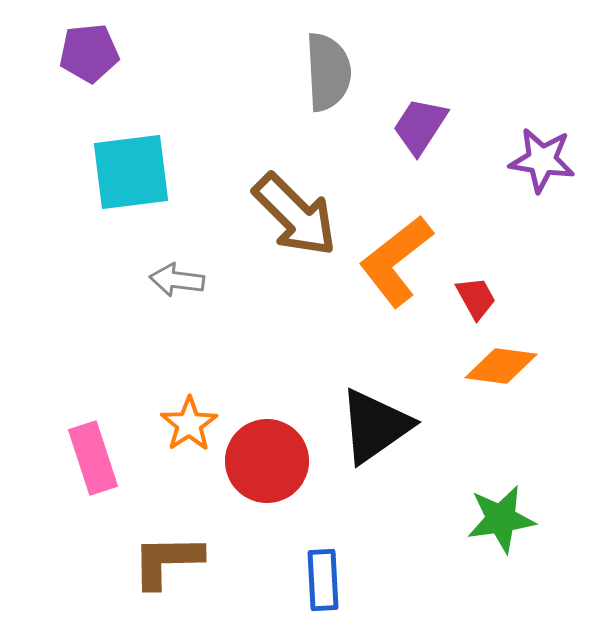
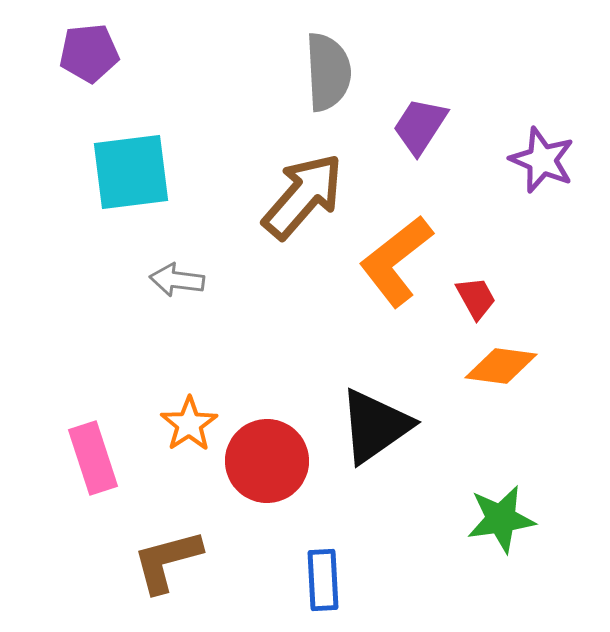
purple star: rotated 14 degrees clockwise
brown arrow: moved 8 px right, 19 px up; rotated 94 degrees counterclockwise
brown L-shape: rotated 14 degrees counterclockwise
